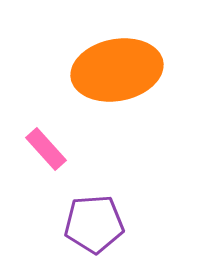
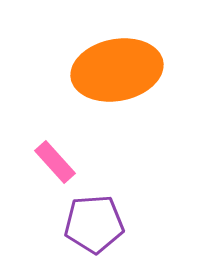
pink rectangle: moved 9 px right, 13 px down
